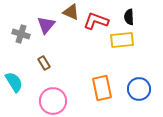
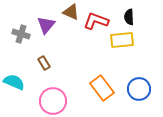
cyan semicircle: rotated 35 degrees counterclockwise
orange rectangle: rotated 25 degrees counterclockwise
